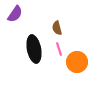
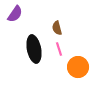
orange circle: moved 1 px right, 5 px down
